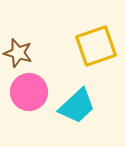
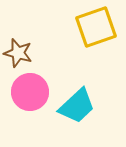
yellow square: moved 19 px up
pink circle: moved 1 px right
